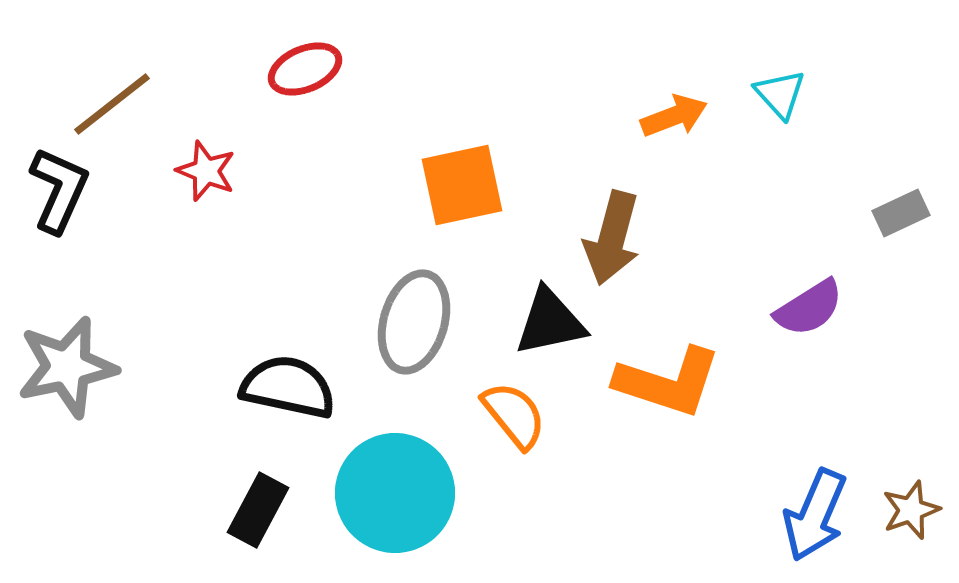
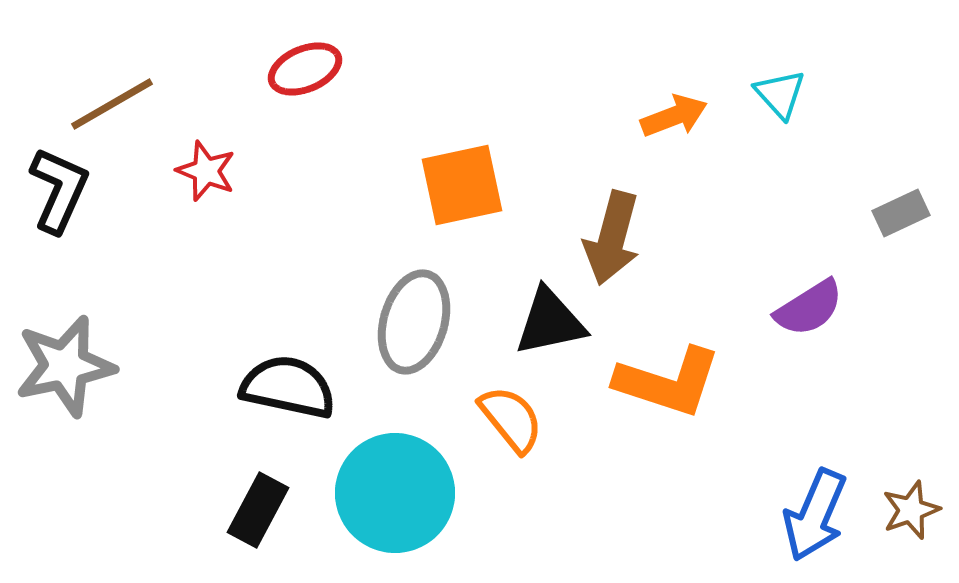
brown line: rotated 8 degrees clockwise
gray star: moved 2 px left, 1 px up
orange semicircle: moved 3 px left, 4 px down
